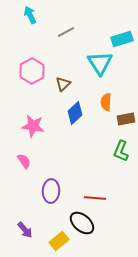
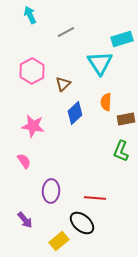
purple arrow: moved 10 px up
